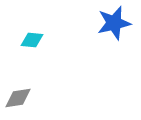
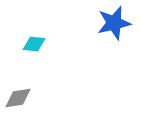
cyan diamond: moved 2 px right, 4 px down
